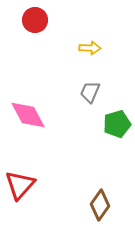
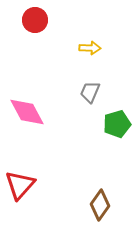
pink diamond: moved 1 px left, 3 px up
